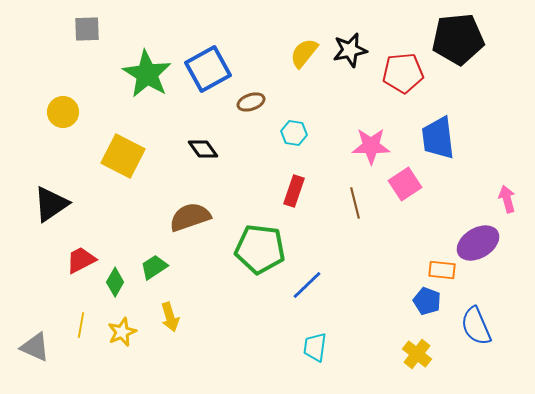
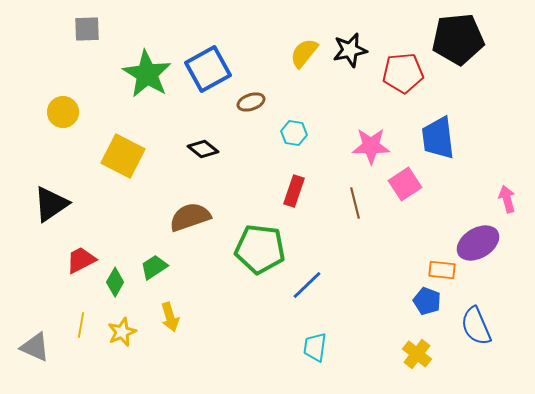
black diamond: rotated 16 degrees counterclockwise
